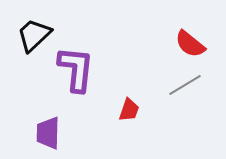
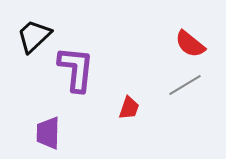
black trapezoid: moved 1 px down
red trapezoid: moved 2 px up
